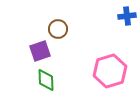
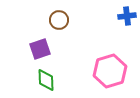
brown circle: moved 1 px right, 9 px up
purple square: moved 2 px up
